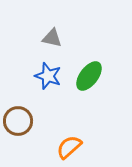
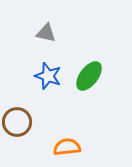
gray triangle: moved 6 px left, 5 px up
brown circle: moved 1 px left, 1 px down
orange semicircle: moved 2 px left; rotated 36 degrees clockwise
